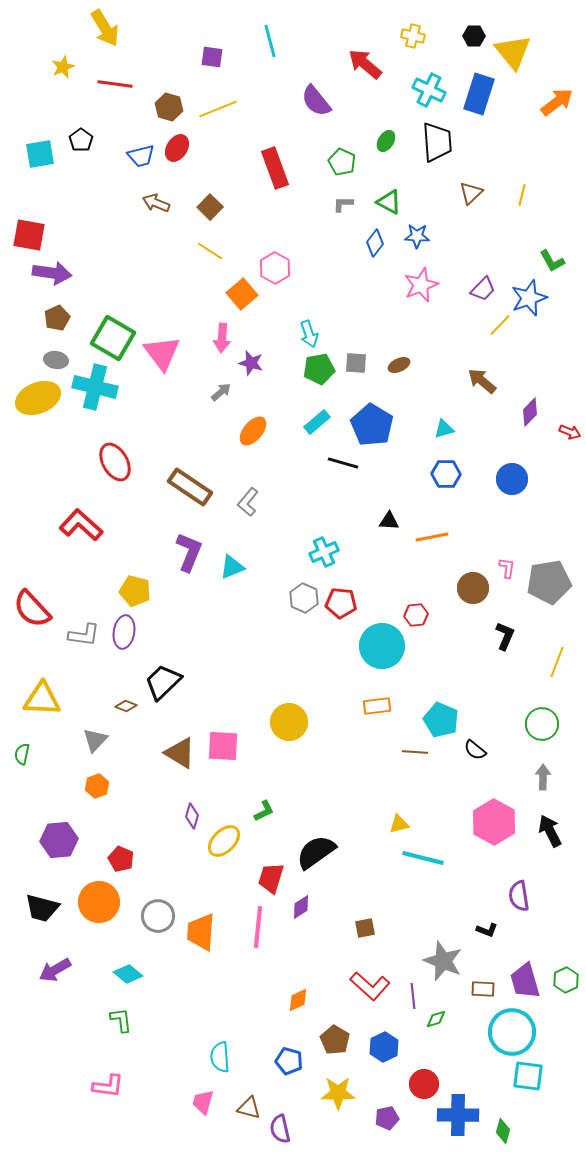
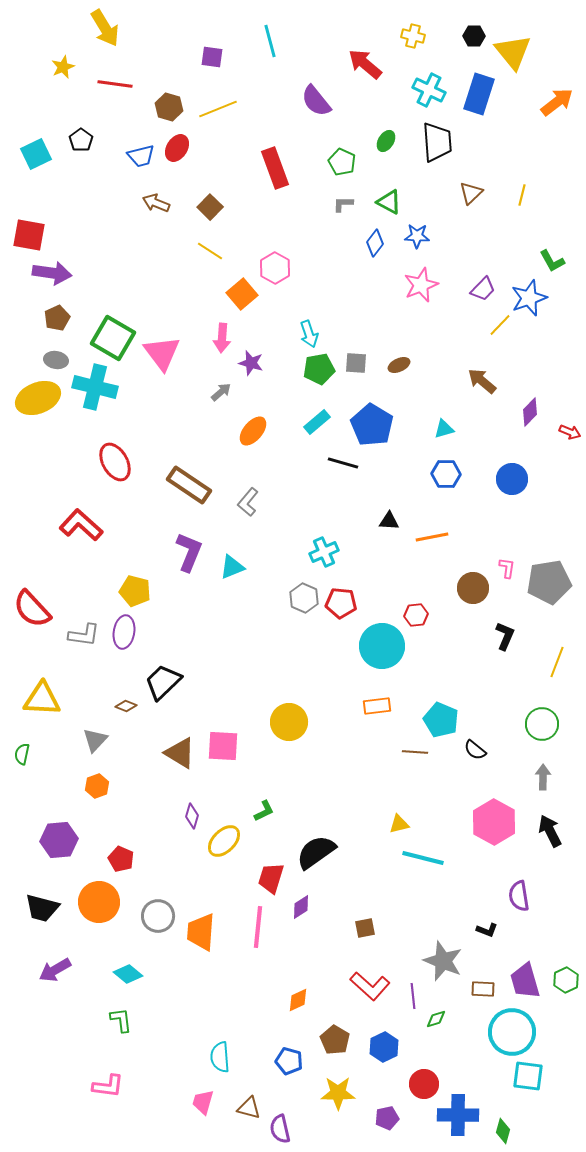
cyan square at (40, 154): moved 4 px left; rotated 16 degrees counterclockwise
brown rectangle at (190, 487): moved 1 px left, 2 px up
